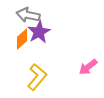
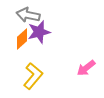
purple star: rotated 15 degrees clockwise
pink arrow: moved 2 px left, 1 px down
yellow L-shape: moved 4 px left, 1 px up
